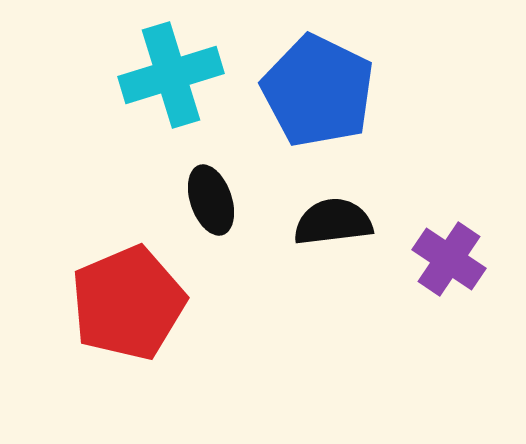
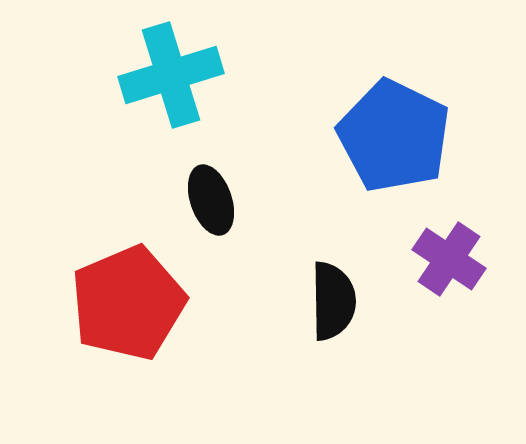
blue pentagon: moved 76 px right, 45 px down
black semicircle: moved 79 px down; rotated 96 degrees clockwise
